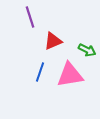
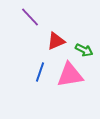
purple line: rotated 25 degrees counterclockwise
red triangle: moved 3 px right
green arrow: moved 3 px left
